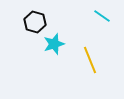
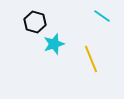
yellow line: moved 1 px right, 1 px up
